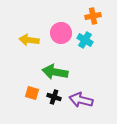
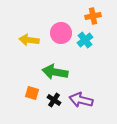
cyan cross: rotated 21 degrees clockwise
black cross: moved 3 px down; rotated 16 degrees clockwise
